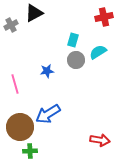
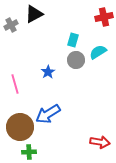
black triangle: moved 1 px down
blue star: moved 1 px right, 1 px down; rotated 24 degrees counterclockwise
red arrow: moved 2 px down
green cross: moved 1 px left, 1 px down
